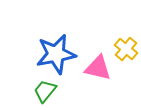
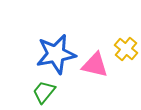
pink triangle: moved 3 px left, 3 px up
green trapezoid: moved 1 px left, 1 px down
